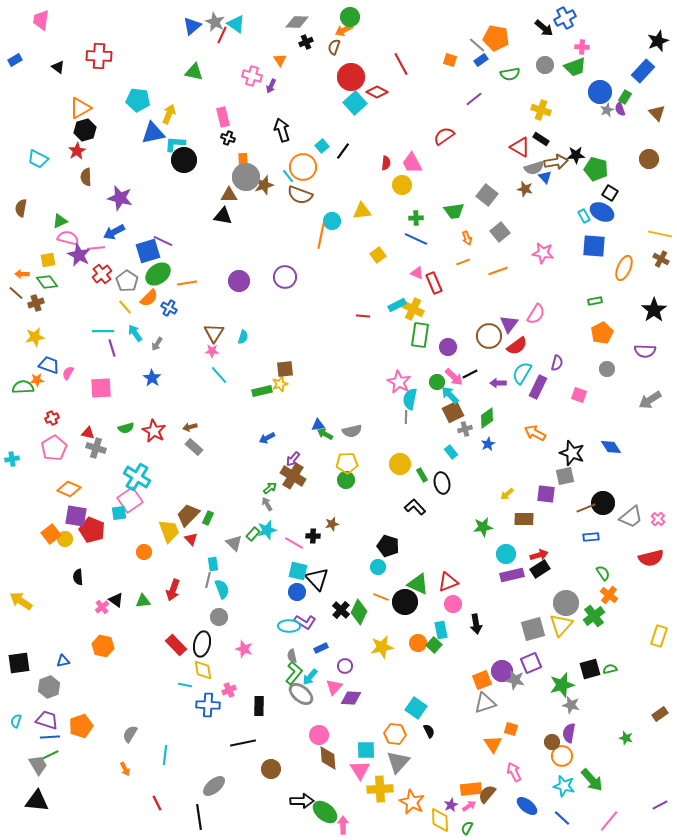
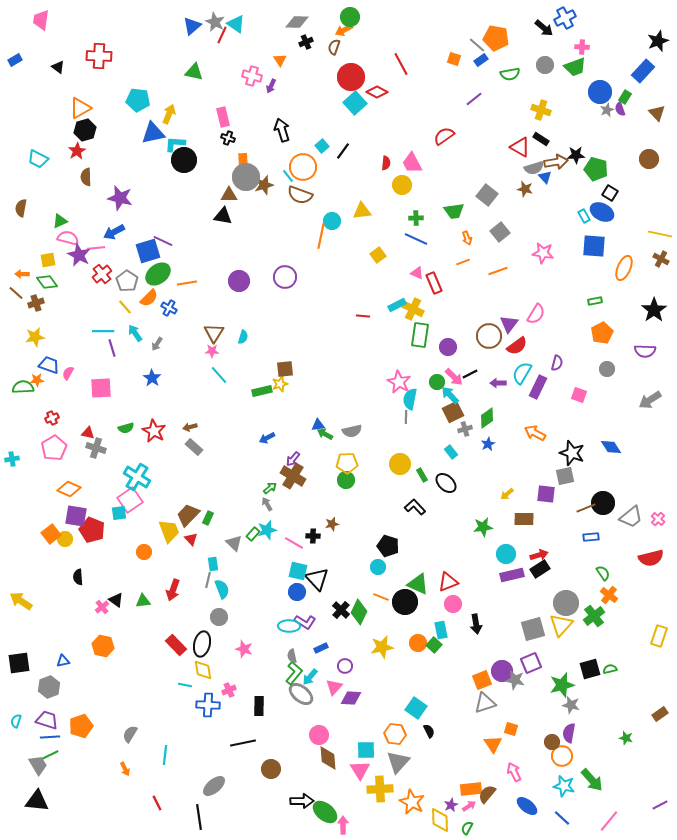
orange square at (450, 60): moved 4 px right, 1 px up
black ellipse at (442, 483): moved 4 px right; rotated 35 degrees counterclockwise
